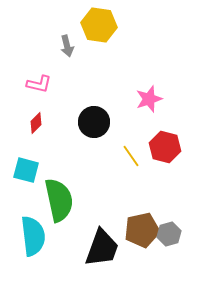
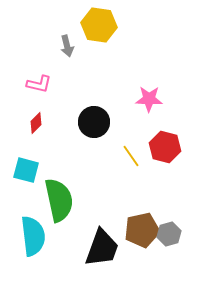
pink star: rotated 20 degrees clockwise
